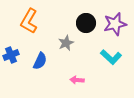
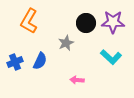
purple star: moved 2 px left, 2 px up; rotated 15 degrees clockwise
blue cross: moved 4 px right, 7 px down
